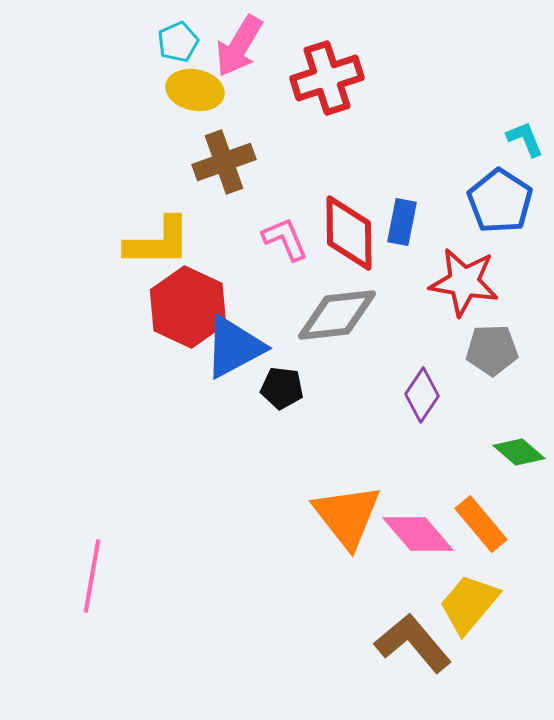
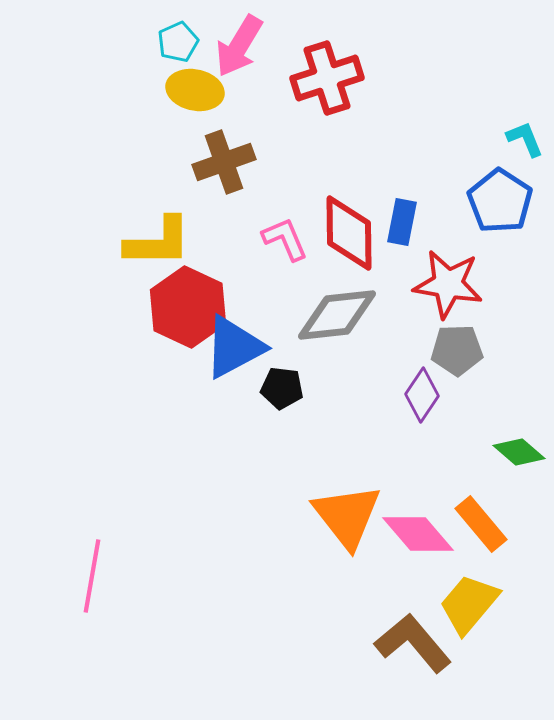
red star: moved 16 px left, 2 px down
gray pentagon: moved 35 px left
